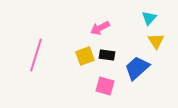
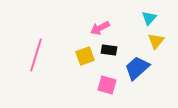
yellow triangle: rotated 12 degrees clockwise
black rectangle: moved 2 px right, 5 px up
pink square: moved 2 px right, 1 px up
